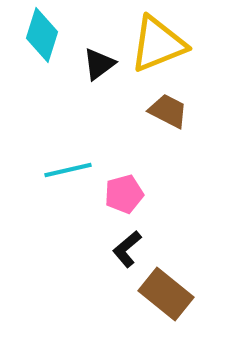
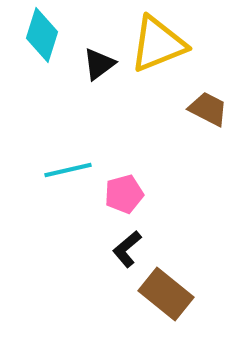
brown trapezoid: moved 40 px right, 2 px up
